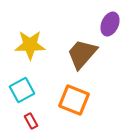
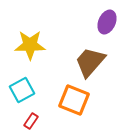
purple ellipse: moved 3 px left, 2 px up
brown trapezoid: moved 8 px right, 8 px down
red rectangle: rotated 63 degrees clockwise
